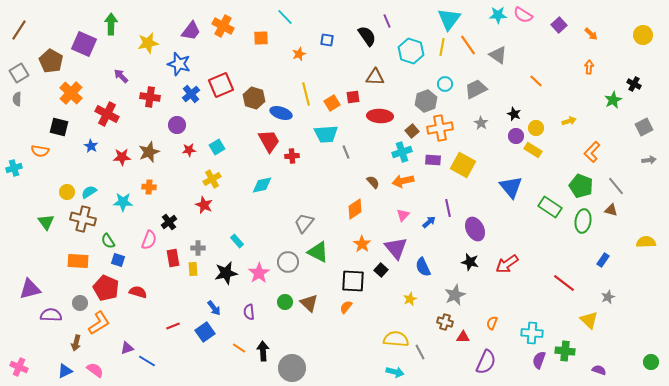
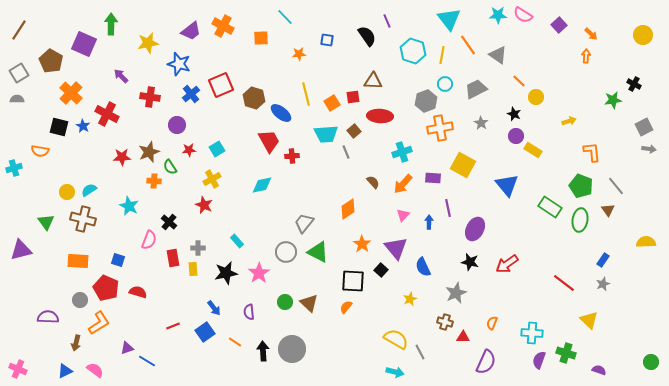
cyan triangle at (449, 19): rotated 15 degrees counterclockwise
purple trapezoid at (191, 31): rotated 15 degrees clockwise
yellow line at (442, 47): moved 8 px down
cyan hexagon at (411, 51): moved 2 px right
orange star at (299, 54): rotated 16 degrees clockwise
orange arrow at (589, 67): moved 3 px left, 11 px up
brown triangle at (375, 77): moved 2 px left, 4 px down
orange line at (536, 81): moved 17 px left
gray semicircle at (17, 99): rotated 88 degrees clockwise
green star at (613, 100): rotated 18 degrees clockwise
blue ellipse at (281, 113): rotated 20 degrees clockwise
yellow circle at (536, 128): moved 31 px up
brown square at (412, 131): moved 58 px left
blue star at (91, 146): moved 8 px left, 20 px up
cyan square at (217, 147): moved 2 px down
orange L-shape at (592, 152): rotated 130 degrees clockwise
purple rectangle at (433, 160): moved 18 px down
gray arrow at (649, 160): moved 11 px up; rotated 16 degrees clockwise
orange arrow at (403, 181): moved 3 px down; rotated 35 degrees counterclockwise
orange cross at (149, 187): moved 5 px right, 6 px up
blue triangle at (511, 187): moved 4 px left, 2 px up
cyan semicircle at (89, 192): moved 2 px up
cyan star at (123, 202): moved 6 px right, 4 px down; rotated 24 degrees clockwise
orange diamond at (355, 209): moved 7 px left
brown triangle at (611, 210): moved 3 px left; rotated 40 degrees clockwise
green ellipse at (583, 221): moved 3 px left, 1 px up
black cross at (169, 222): rotated 14 degrees counterclockwise
blue arrow at (429, 222): rotated 48 degrees counterclockwise
purple ellipse at (475, 229): rotated 55 degrees clockwise
green semicircle at (108, 241): moved 62 px right, 74 px up
gray circle at (288, 262): moved 2 px left, 10 px up
purple triangle at (30, 289): moved 9 px left, 39 px up
gray star at (455, 295): moved 1 px right, 2 px up
gray star at (608, 297): moved 5 px left, 13 px up
gray circle at (80, 303): moved 3 px up
purple semicircle at (51, 315): moved 3 px left, 2 px down
yellow semicircle at (396, 339): rotated 25 degrees clockwise
orange line at (239, 348): moved 4 px left, 6 px up
green cross at (565, 351): moved 1 px right, 2 px down; rotated 12 degrees clockwise
pink cross at (19, 367): moved 1 px left, 2 px down
gray circle at (292, 368): moved 19 px up
